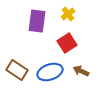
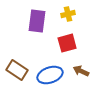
yellow cross: rotated 24 degrees clockwise
red square: rotated 18 degrees clockwise
blue ellipse: moved 3 px down
